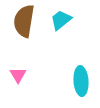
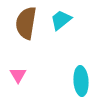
brown semicircle: moved 2 px right, 2 px down
